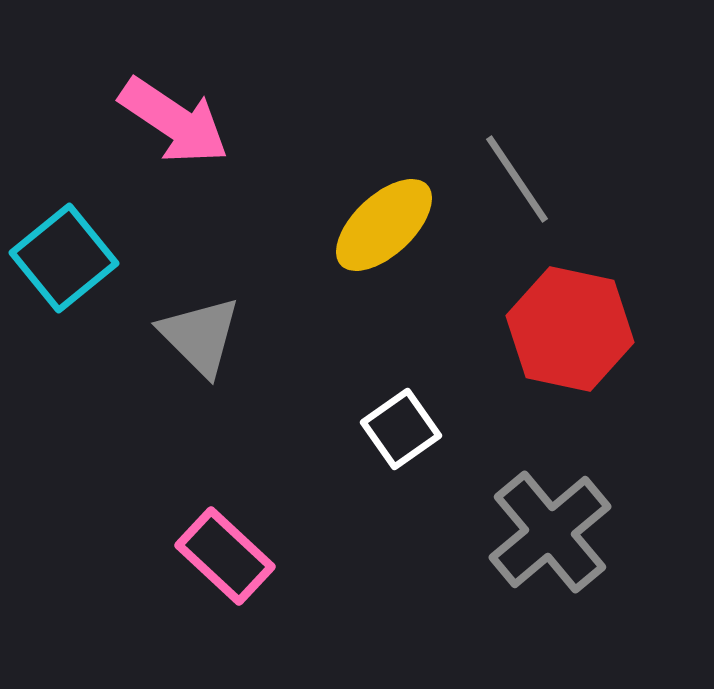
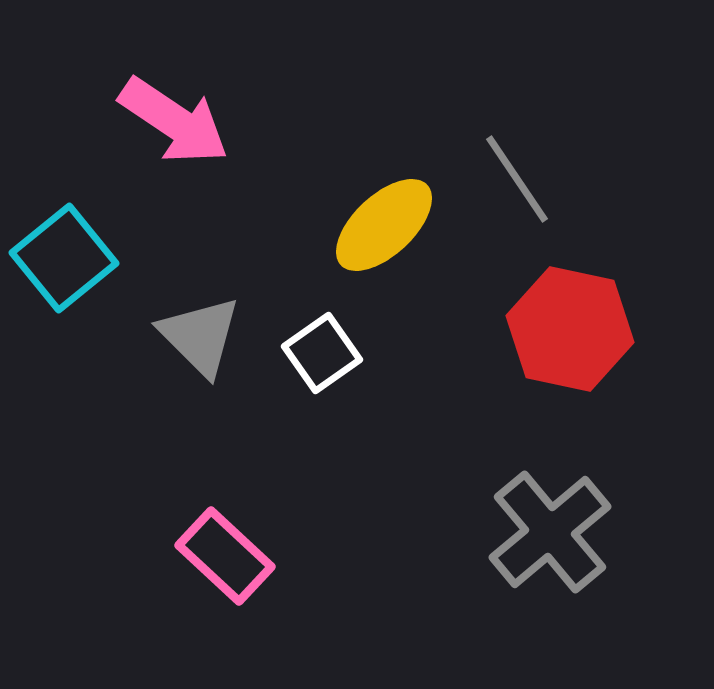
white square: moved 79 px left, 76 px up
